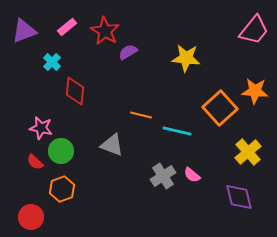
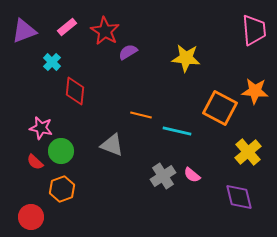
pink trapezoid: rotated 44 degrees counterclockwise
orange square: rotated 20 degrees counterclockwise
